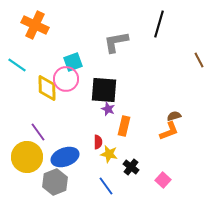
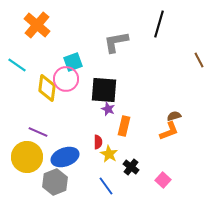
orange cross: moved 2 px right; rotated 16 degrees clockwise
yellow diamond: rotated 8 degrees clockwise
purple line: rotated 30 degrees counterclockwise
yellow star: rotated 18 degrees clockwise
